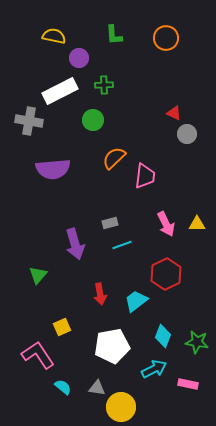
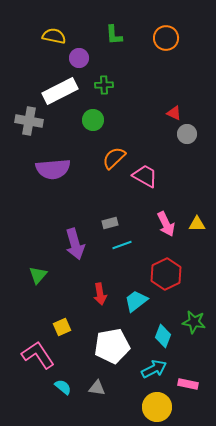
pink trapezoid: rotated 68 degrees counterclockwise
green star: moved 3 px left, 20 px up
yellow circle: moved 36 px right
